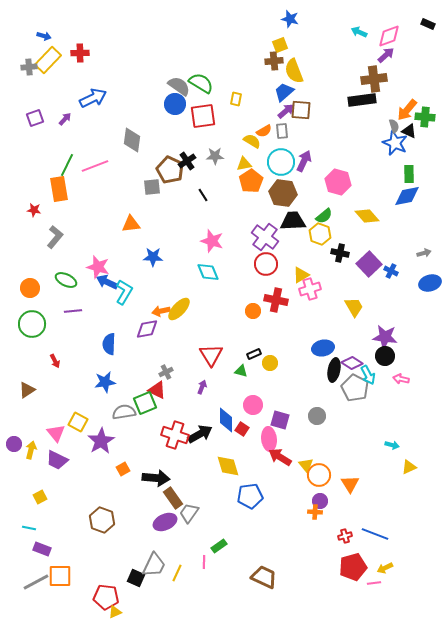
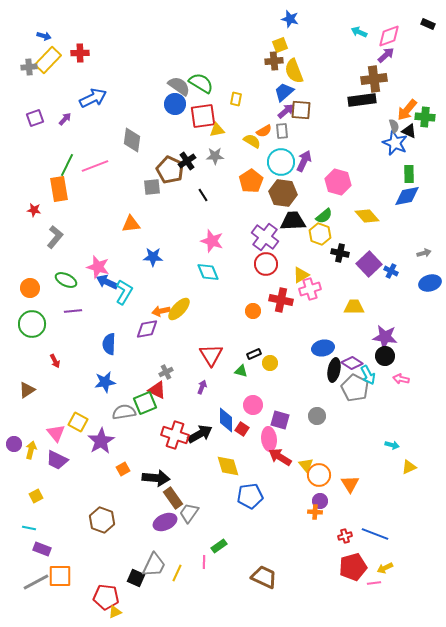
yellow triangle at (244, 164): moved 27 px left, 34 px up
red cross at (276, 300): moved 5 px right
yellow trapezoid at (354, 307): rotated 60 degrees counterclockwise
yellow square at (40, 497): moved 4 px left, 1 px up
